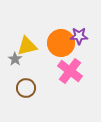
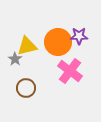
orange circle: moved 3 px left, 1 px up
